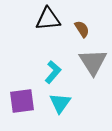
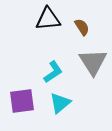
brown semicircle: moved 2 px up
cyan L-shape: rotated 15 degrees clockwise
cyan triangle: rotated 15 degrees clockwise
